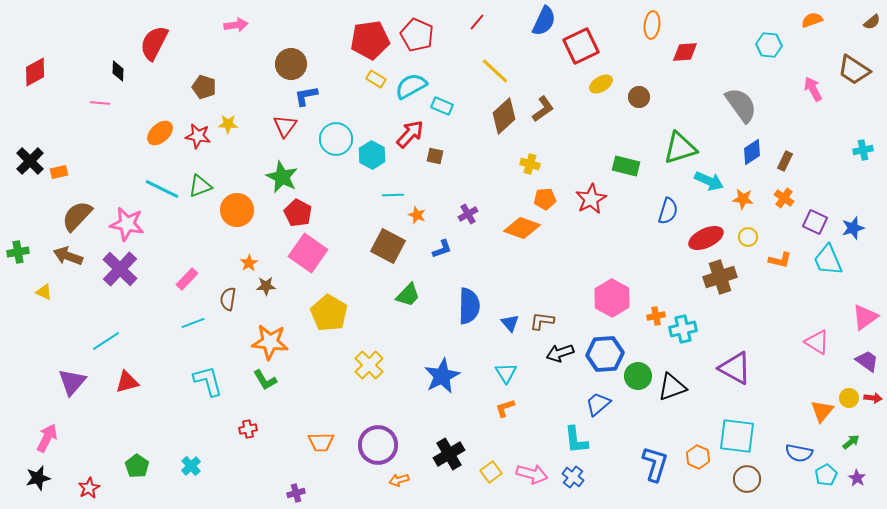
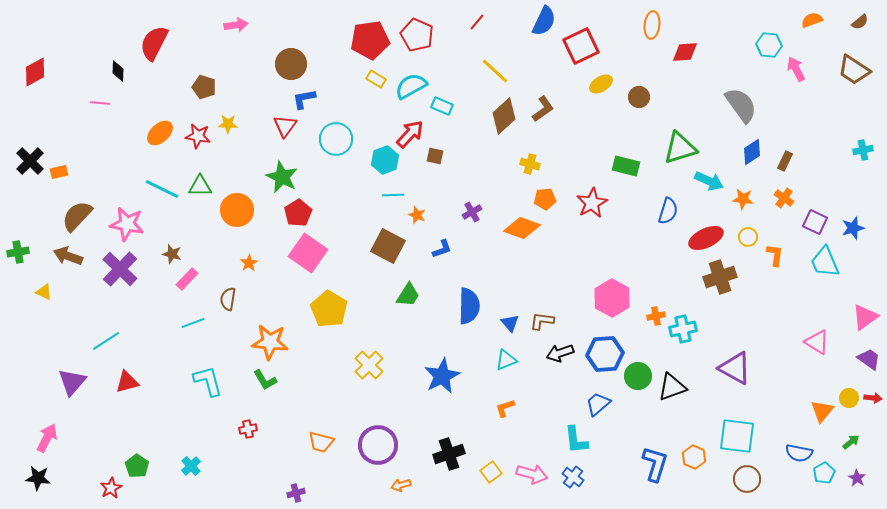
brown semicircle at (872, 22): moved 12 px left
pink arrow at (813, 89): moved 17 px left, 20 px up
blue L-shape at (306, 96): moved 2 px left, 3 px down
cyan hexagon at (372, 155): moved 13 px right, 5 px down; rotated 12 degrees clockwise
green triangle at (200, 186): rotated 20 degrees clockwise
red star at (591, 199): moved 1 px right, 4 px down
red pentagon at (298, 213): rotated 12 degrees clockwise
purple cross at (468, 214): moved 4 px right, 2 px up
orange L-shape at (780, 260): moved 5 px left, 5 px up; rotated 95 degrees counterclockwise
cyan trapezoid at (828, 260): moved 3 px left, 2 px down
brown star at (266, 286): moved 94 px left, 32 px up; rotated 18 degrees clockwise
green trapezoid at (408, 295): rotated 12 degrees counterclockwise
yellow pentagon at (329, 313): moved 4 px up
purple trapezoid at (867, 361): moved 2 px right, 2 px up
cyan triangle at (506, 373): moved 13 px up; rotated 40 degrees clockwise
orange trapezoid at (321, 442): rotated 16 degrees clockwise
black cross at (449, 454): rotated 12 degrees clockwise
orange hexagon at (698, 457): moved 4 px left
cyan pentagon at (826, 475): moved 2 px left, 2 px up
black star at (38, 478): rotated 20 degrees clockwise
orange arrow at (399, 480): moved 2 px right, 5 px down
red star at (89, 488): moved 22 px right
